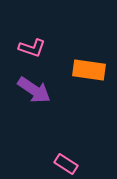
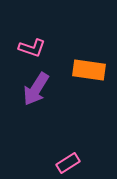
purple arrow: moved 2 px right, 1 px up; rotated 88 degrees clockwise
pink rectangle: moved 2 px right, 1 px up; rotated 65 degrees counterclockwise
